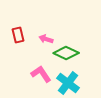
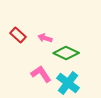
red rectangle: rotated 35 degrees counterclockwise
pink arrow: moved 1 px left, 1 px up
